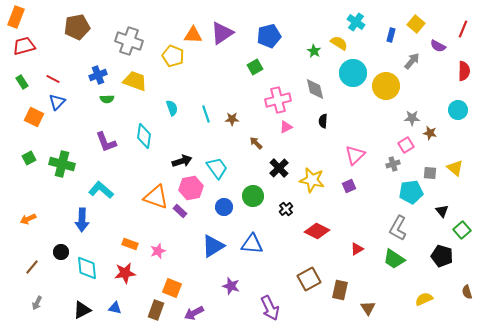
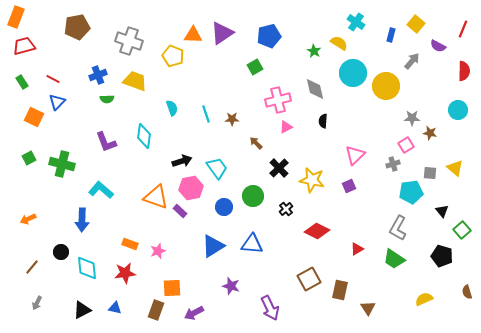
orange square at (172, 288): rotated 24 degrees counterclockwise
